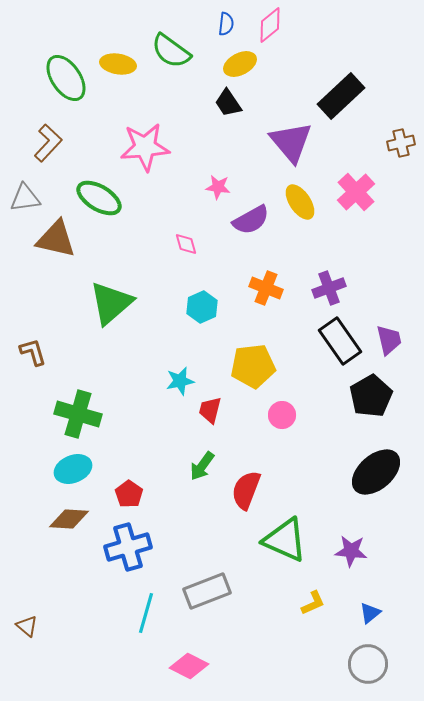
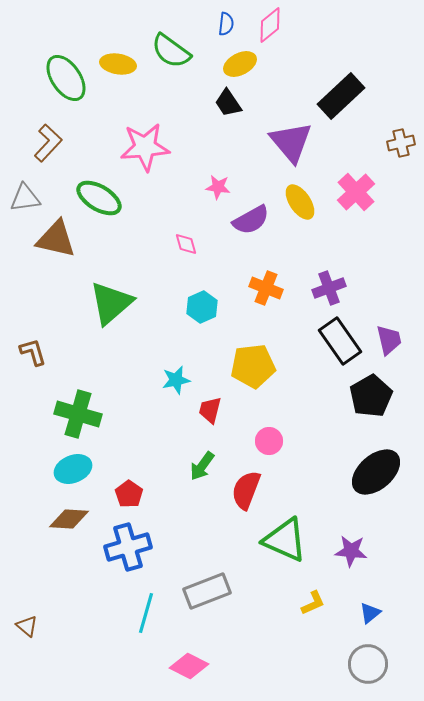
cyan star at (180, 381): moved 4 px left, 1 px up
pink circle at (282, 415): moved 13 px left, 26 px down
